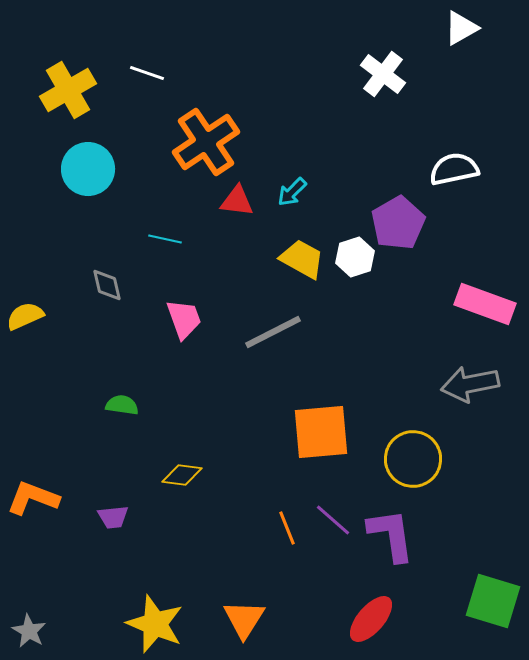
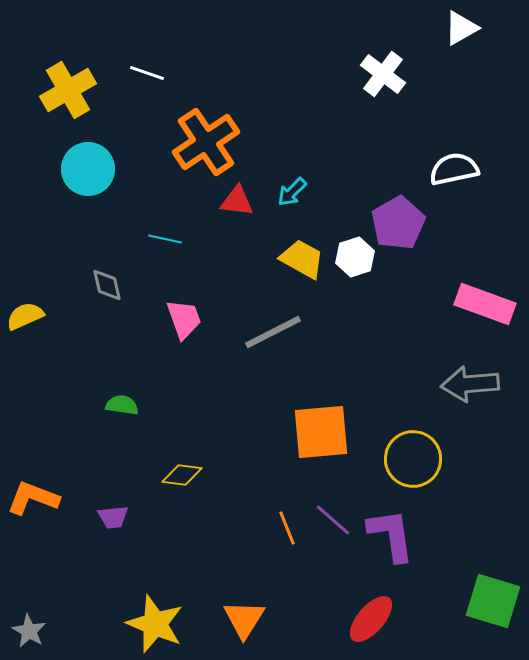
gray arrow: rotated 6 degrees clockwise
